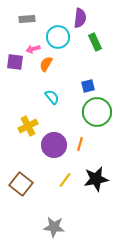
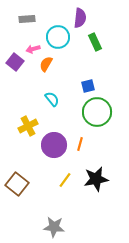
purple square: rotated 30 degrees clockwise
cyan semicircle: moved 2 px down
brown square: moved 4 px left
